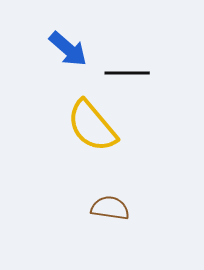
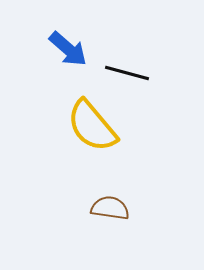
black line: rotated 15 degrees clockwise
